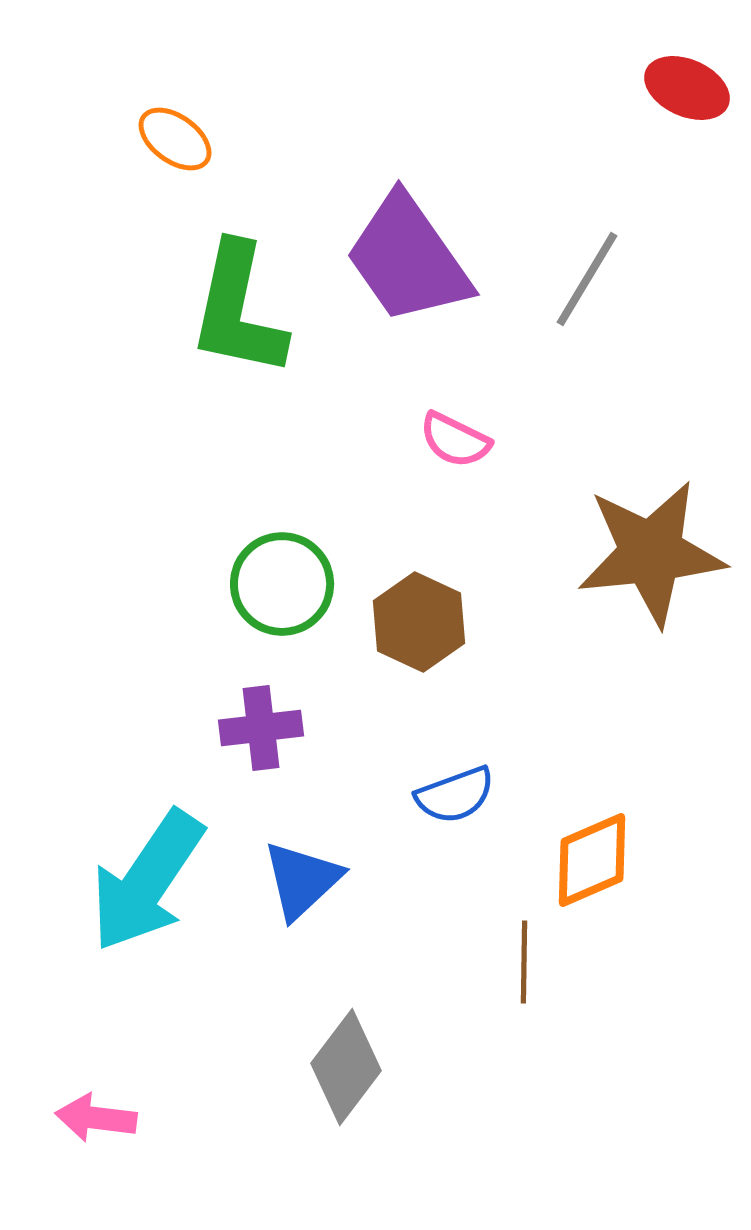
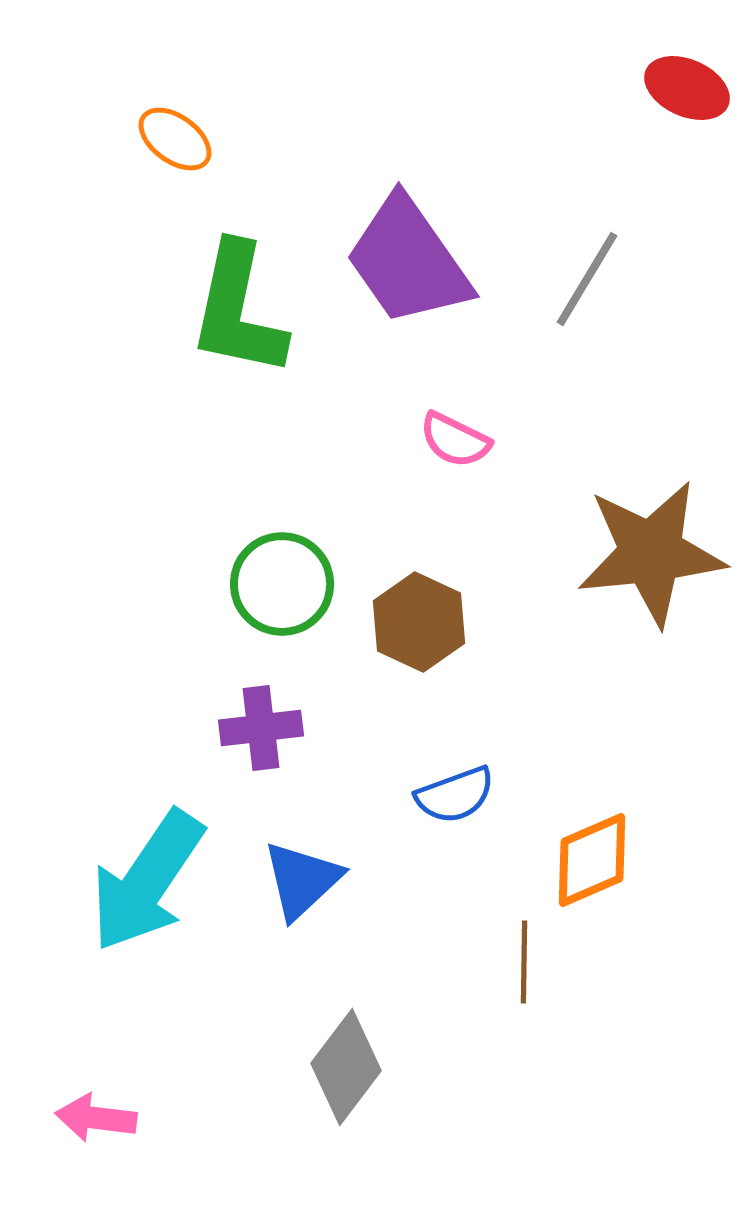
purple trapezoid: moved 2 px down
